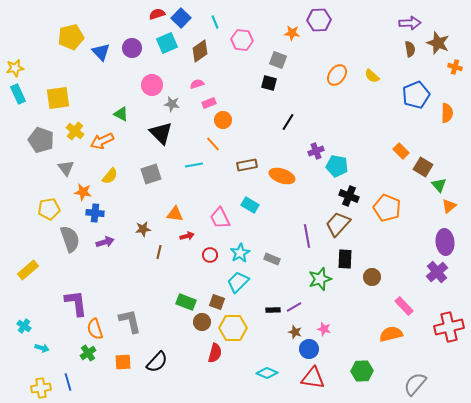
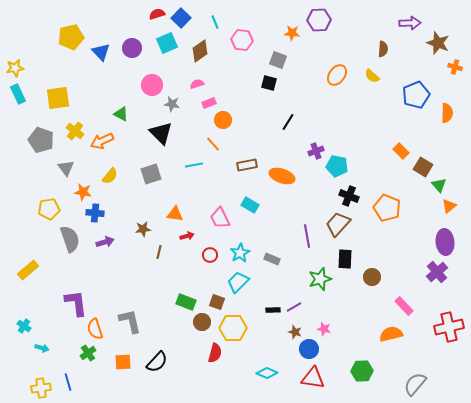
brown semicircle at (410, 49): moved 27 px left; rotated 14 degrees clockwise
